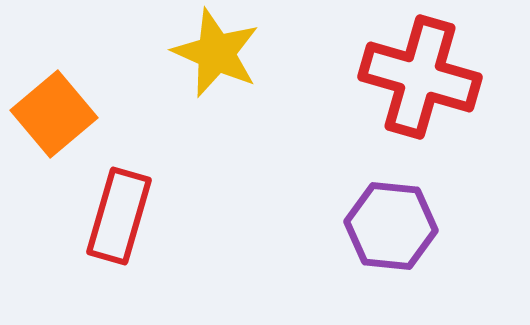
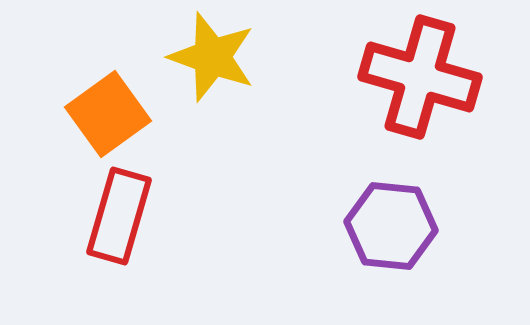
yellow star: moved 4 px left, 4 px down; rotated 4 degrees counterclockwise
orange square: moved 54 px right; rotated 4 degrees clockwise
